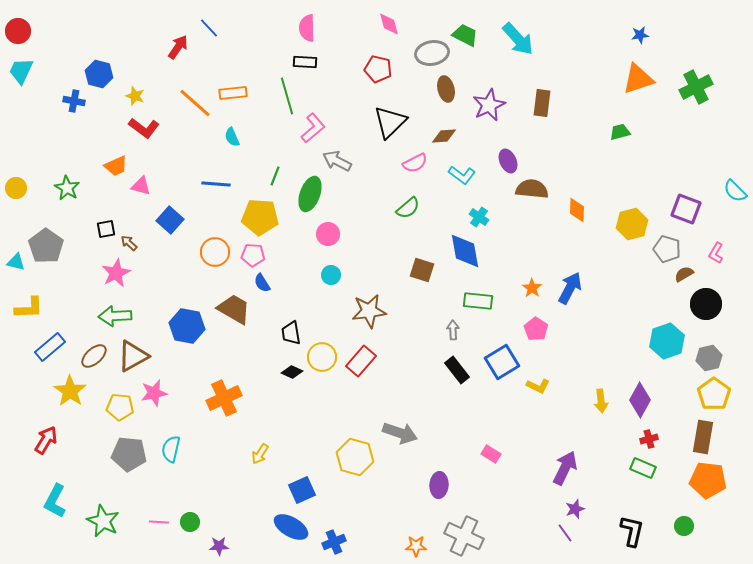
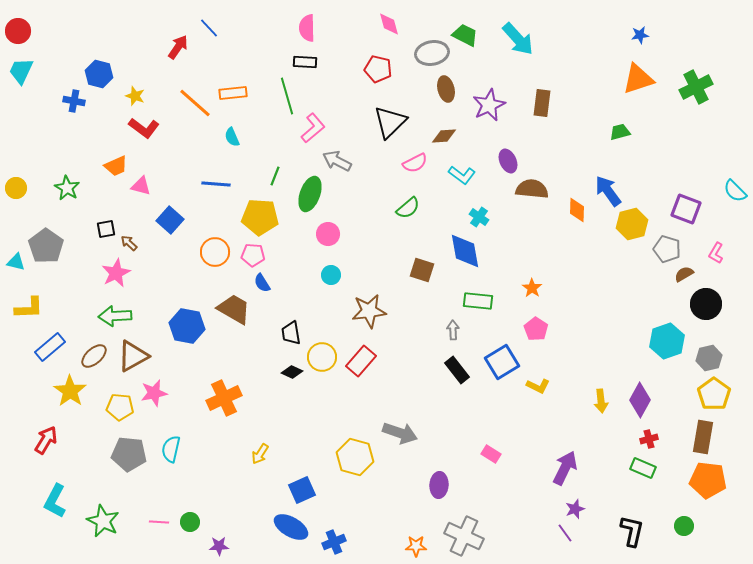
blue arrow at (570, 288): moved 38 px right, 97 px up; rotated 64 degrees counterclockwise
